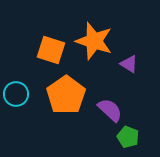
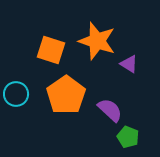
orange star: moved 3 px right
